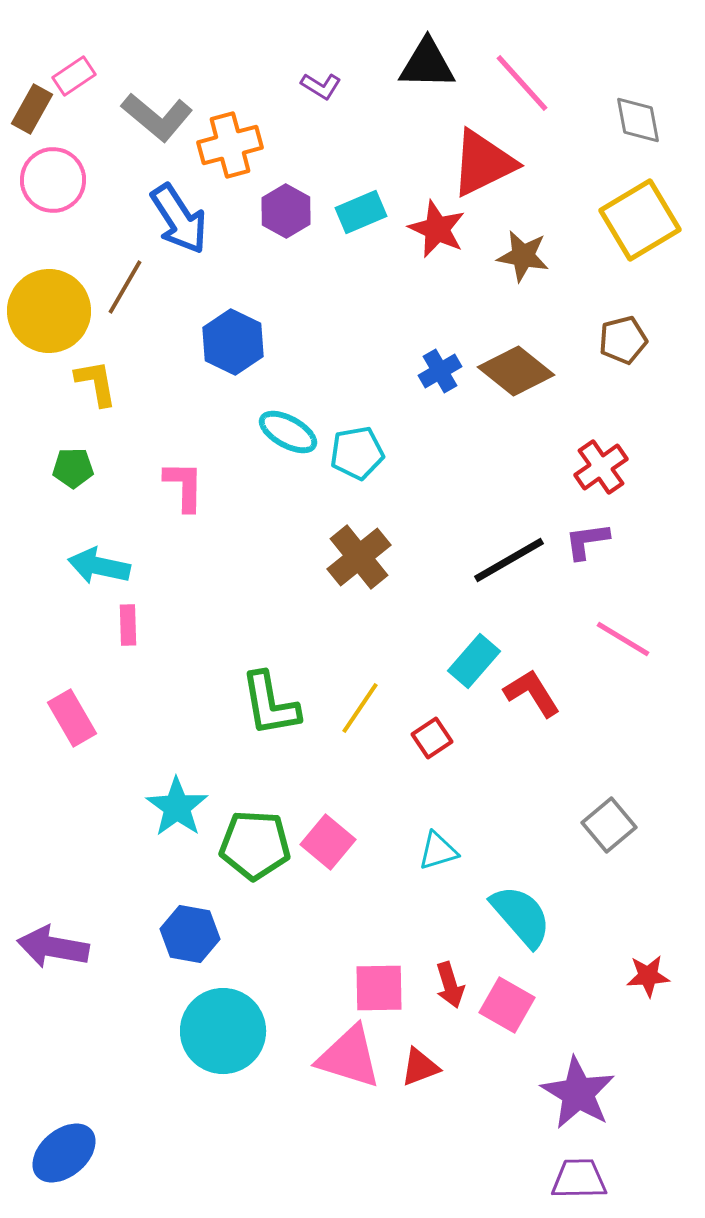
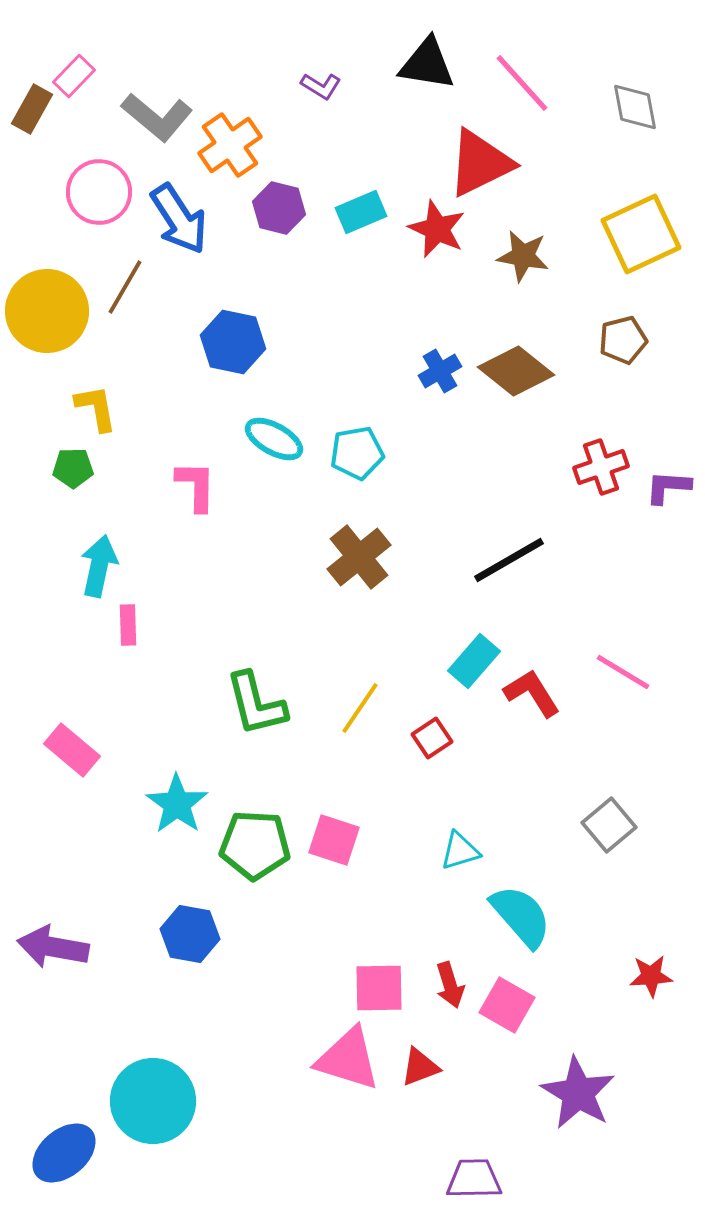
black triangle at (427, 64): rotated 8 degrees clockwise
pink rectangle at (74, 76): rotated 12 degrees counterclockwise
gray diamond at (638, 120): moved 3 px left, 13 px up
orange cross at (230, 145): rotated 20 degrees counterclockwise
red triangle at (483, 163): moved 3 px left
pink circle at (53, 180): moved 46 px right, 12 px down
purple hexagon at (286, 211): moved 7 px left, 3 px up; rotated 15 degrees counterclockwise
yellow square at (640, 220): moved 1 px right, 14 px down; rotated 6 degrees clockwise
yellow circle at (49, 311): moved 2 px left
blue hexagon at (233, 342): rotated 14 degrees counterclockwise
yellow L-shape at (96, 383): moved 25 px down
cyan ellipse at (288, 432): moved 14 px left, 7 px down
red cross at (601, 467): rotated 16 degrees clockwise
pink L-shape at (184, 486): moved 12 px right
purple L-shape at (587, 541): moved 81 px right, 54 px up; rotated 12 degrees clockwise
cyan arrow at (99, 566): rotated 90 degrees clockwise
pink line at (623, 639): moved 33 px down
green L-shape at (270, 704): moved 14 px left; rotated 4 degrees counterclockwise
pink rectangle at (72, 718): moved 32 px down; rotated 20 degrees counterclockwise
cyan star at (177, 807): moved 3 px up
pink square at (328, 842): moved 6 px right, 2 px up; rotated 22 degrees counterclockwise
cyan triangle at (438, 851): moved 22 px right
red star at (648, 976): moved 3 px right
cyan circle at (223, 1031): moved 70 px left, 70 px down
pink triangle at (349, 1057): moved 1 px left, 2 px down
purple trapezoid at (579, 1179): moved 105 px left
